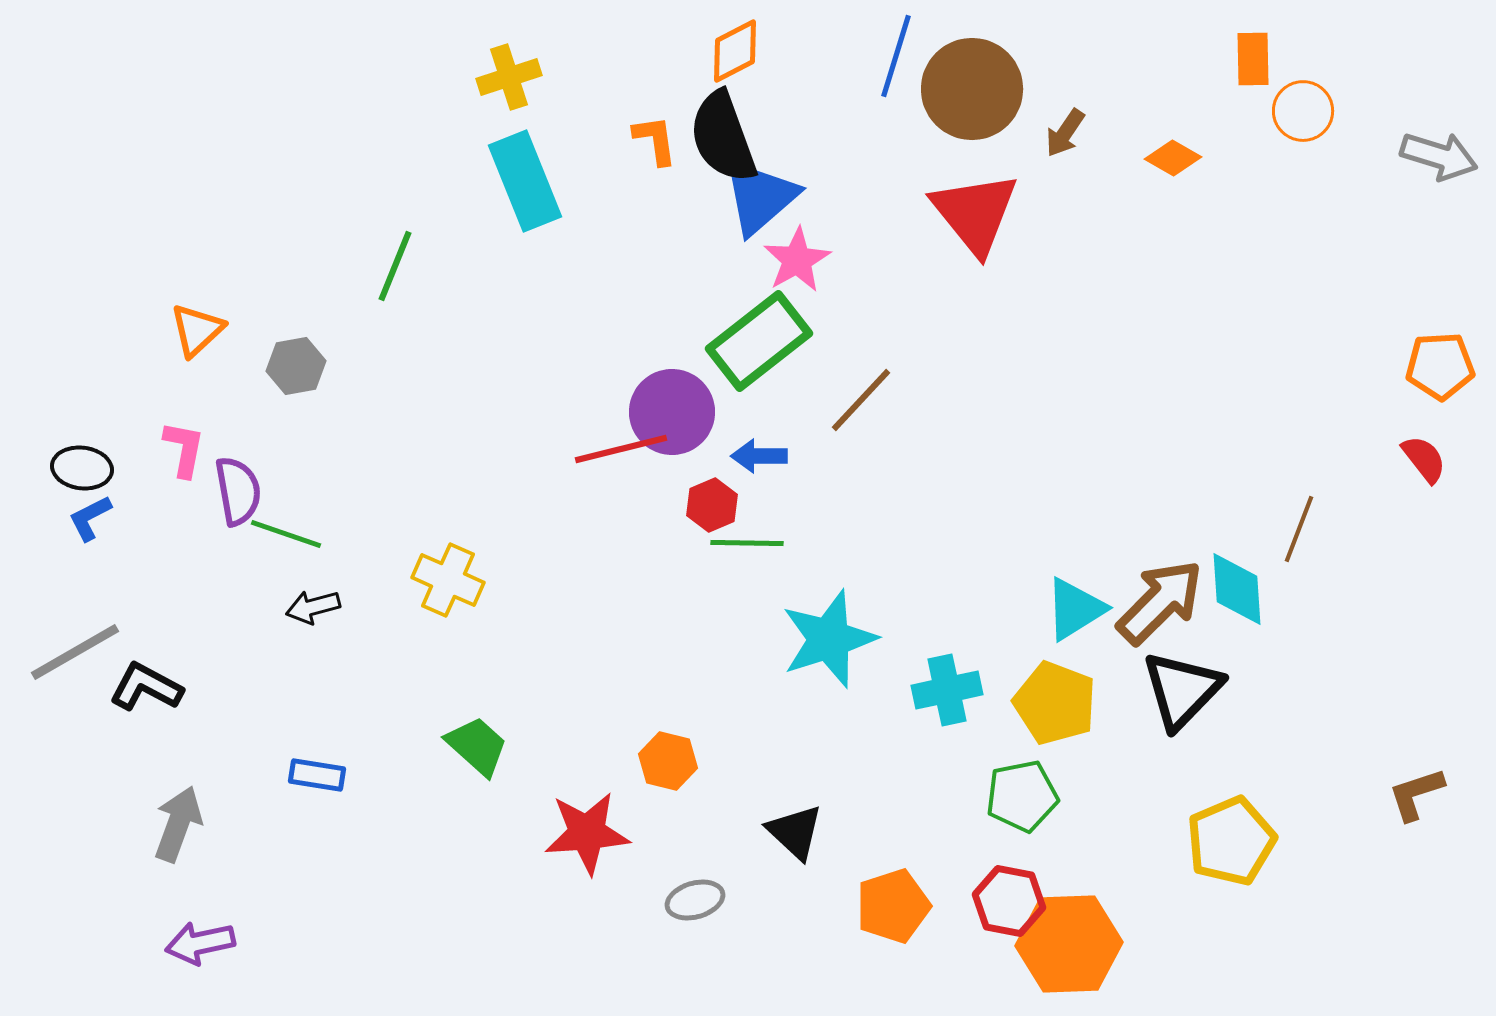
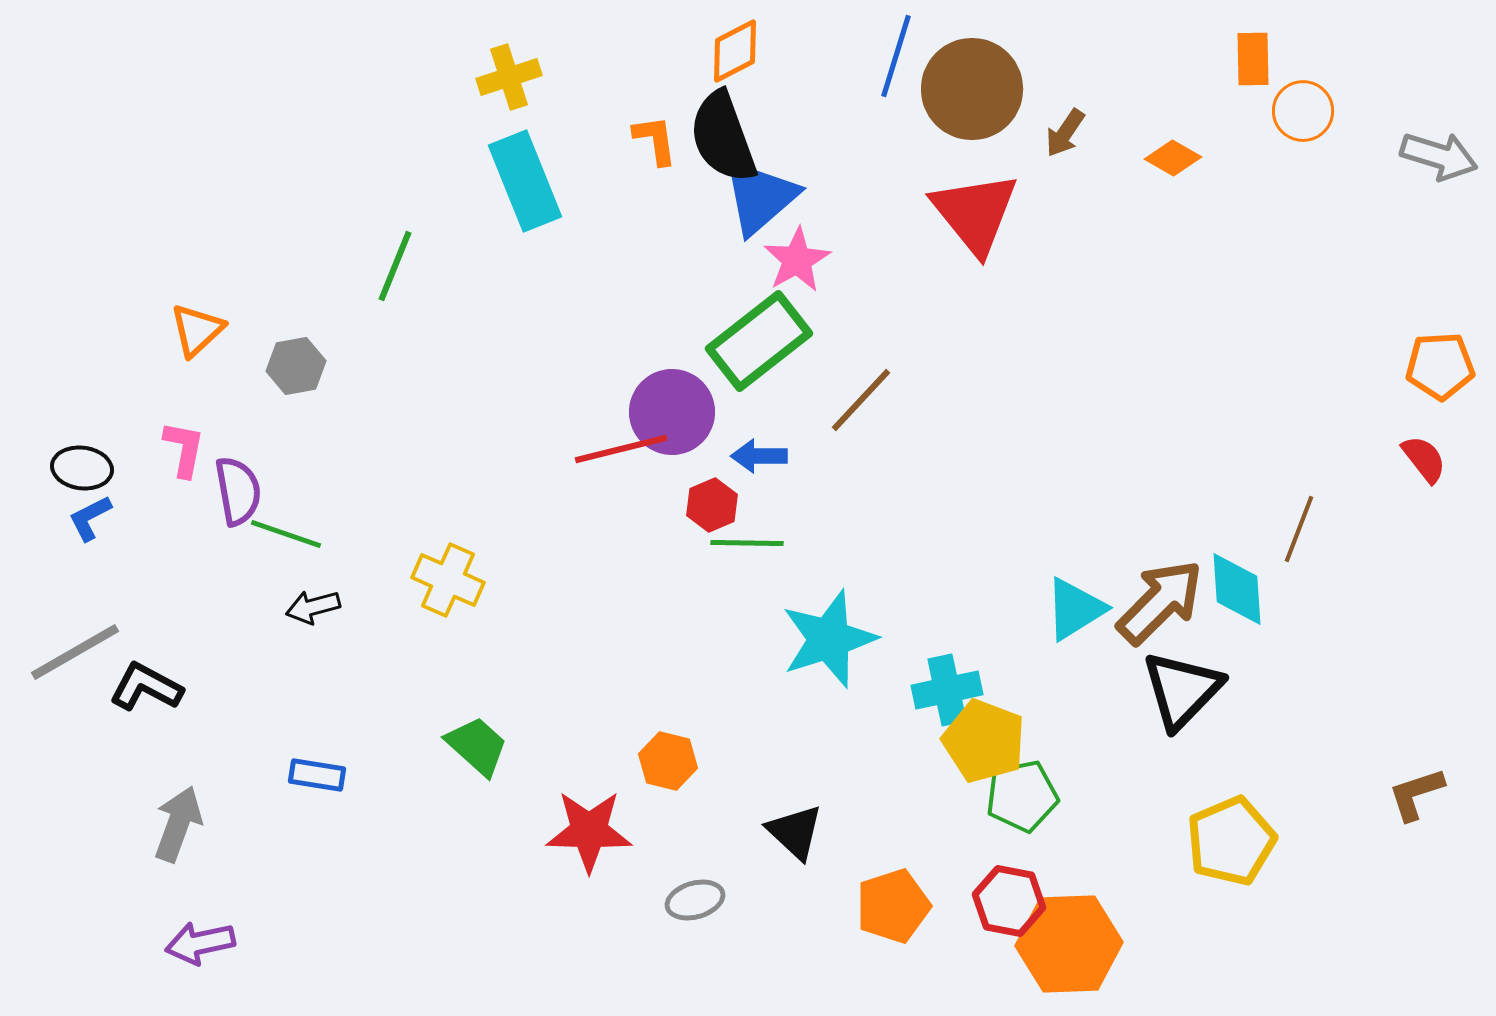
yellow pentagon at (1055, 703): moved 71 px left, 38 px down
red star at (587, 833): moved 2 px right, 2 px up; rotated 6 degrees clockwise
